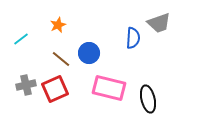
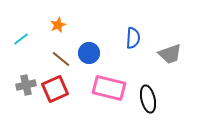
gray trapezoid: moved 11 px right, 31 px down
